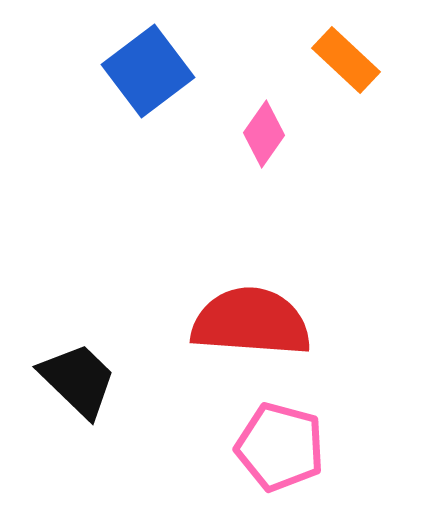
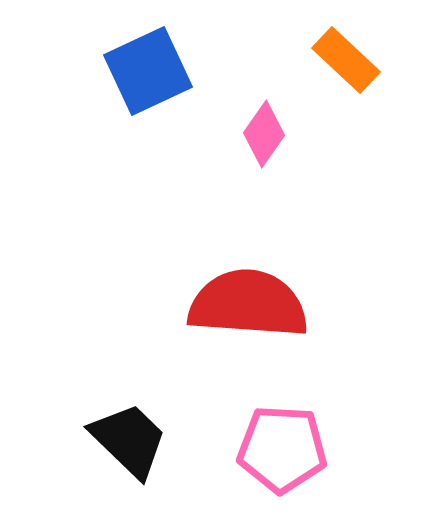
blue square: rotated 12 degrees clockwise
red semicircle: moved 3 px left, 18 px up
black trapezoid: moved 51 px right, 60 px down
pink pentagon: moved 2 px right, 2 px down; rotated 12 degrees counterclockwise
